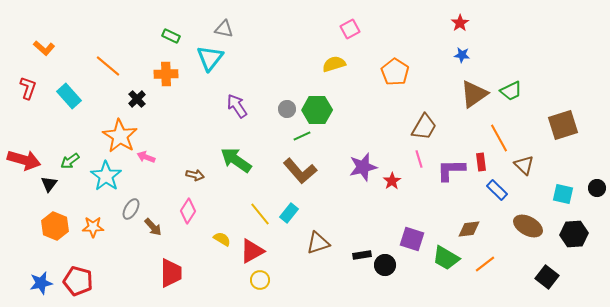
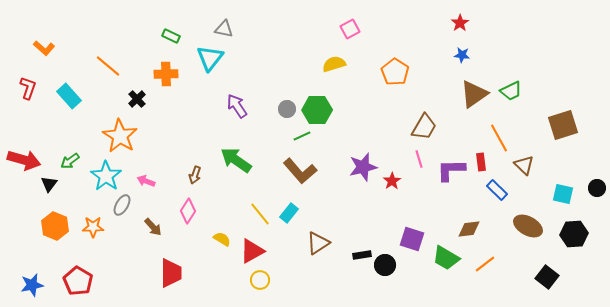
pink arrow at (146, 157): moved 24 px down
brown arrow at (195, 175): rotated 96 degrees clockwise
gray ellipse at (131, 209): moved 9 px left, 4 px up
brown triangle at (318, 243): rotated 15 degrees counterclockwise
red pentagon at (78, 281): rotated 16 degrees clockwise
blue star at (41, 283): moved 9 px left, 2 px down
